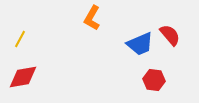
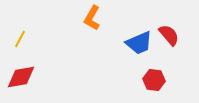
red semicircle: moved 1 px left
blue trapezoid: moved 1 px left, 1 px up
red diamond: moved 2 px left
